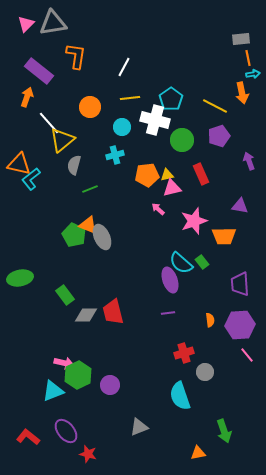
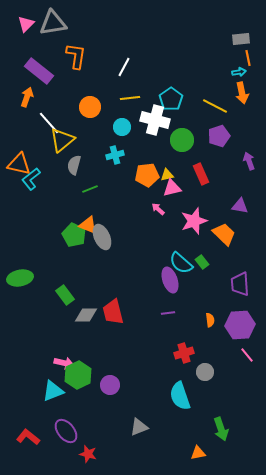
cyan arrow at (253, 74): moved 14 px left, 2 px up
orange trapezoid at (224, 236): moved 2 px up; rotated 135 degrees counterclockwise
green arrow at (224, 431): moved 3 px left, 2 px up
